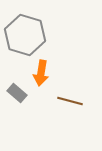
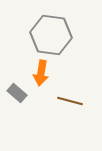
gray hexagon: moved 26 px right; rotated 9 degrees counterclockwise
